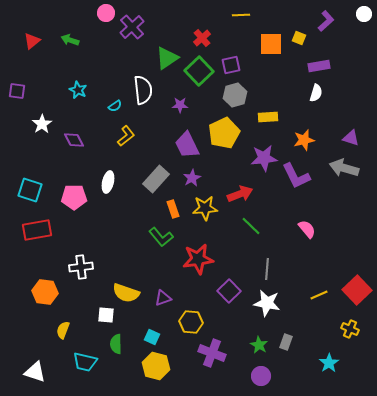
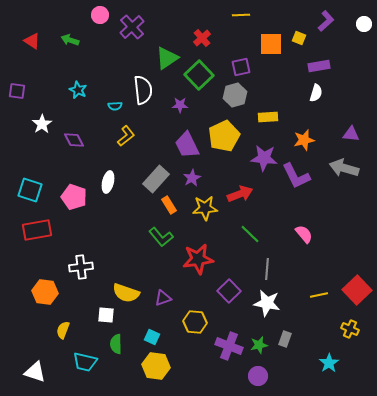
pink circle at (106, 13): moved 6 px left, 2 px down
white circle at (364, 14): moved 10 px down
red triangle at (32, 41): rotated 48 degrees counterclockwise
purple square at (231, 65): moved 10 px right, 2 px down
green square at (199, 71): moved 4 px down
cyan semicircle at (115, 106): rotated 32 degrees clockwise
yellow pentagon at (224, 133): moved 3 px down
purple triangle at (351, 138): moved 4 px up; rotated 12 degrees counterclockwise
purple star at (264, 158): rotated 12 degrees clockwise
pink pentagon at (74, 197): rotated 20 degrees clockwise
orange rectangle at (173, 209): moved 4 px left, 4 px up; rotated 12 degrees counterclockwise
green line at (251, 226): moved 1 px left, 8 px down
pink semicircle at (307, 229): moved 3 px left, 5 px down
yellow line at (319, 295): rotated 12 degrees clockwise
yellow hexagon at (191, 322): moved 4 px right
gray rectangle at (286, 342): moved 1 px left, 3 px up
green star at (259, 345): rotated 30 degrees clockwise
purple cross at (212, 353): moved 17 px right, 7 px up
yellow hexagon at (156, 366): rotated 8 degrees counterclockwise
purple circle at (261, 376): moved 3 px left
